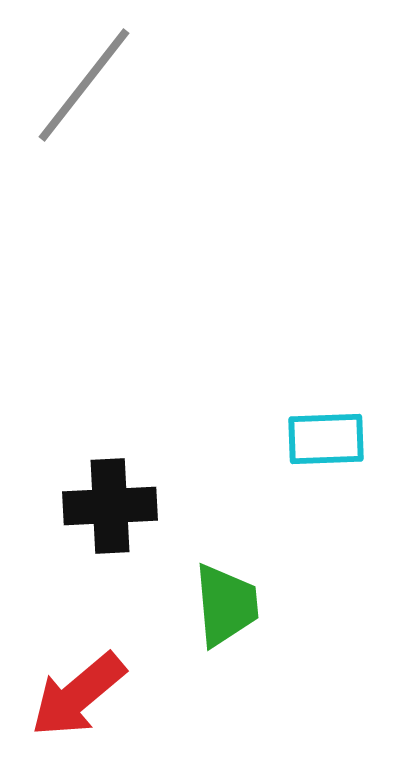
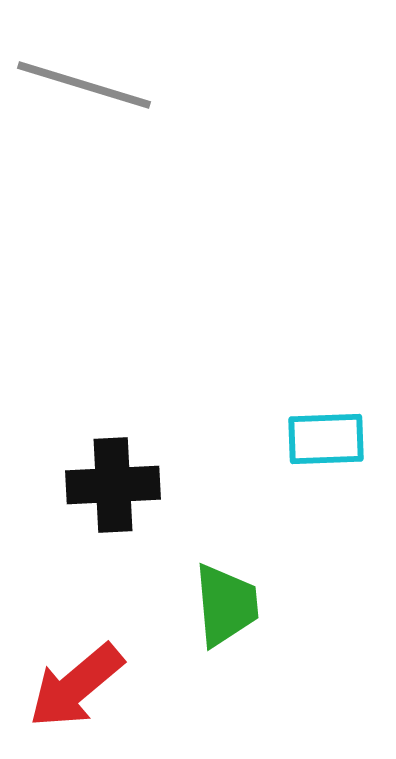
gray line: rotated 69 degrees clockwise
black cross: moved 3 px right, 21 px up
red arrow: moved 2 px left, 9 px up
